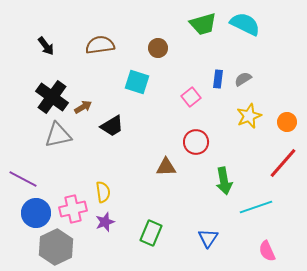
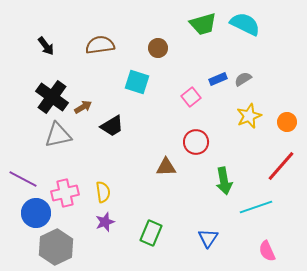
blue rectangle: rotated 60 degrees clockwise
red line: moved 2 px left, 3 px down
pink cross: moved 8 px left, 16 px up
